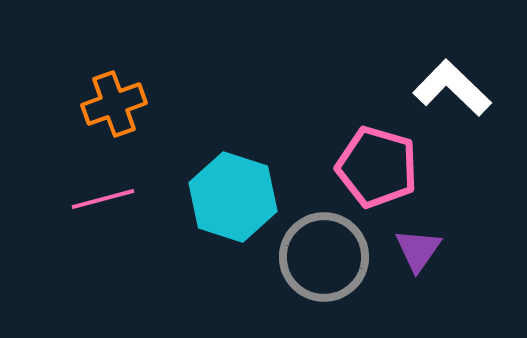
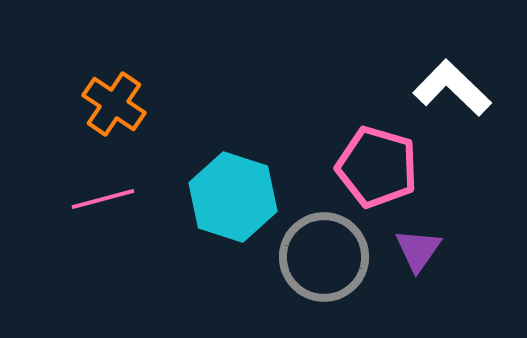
orange cross: rotated 36 degrees counterclockwise
